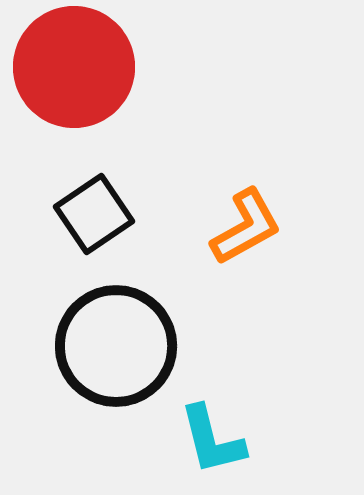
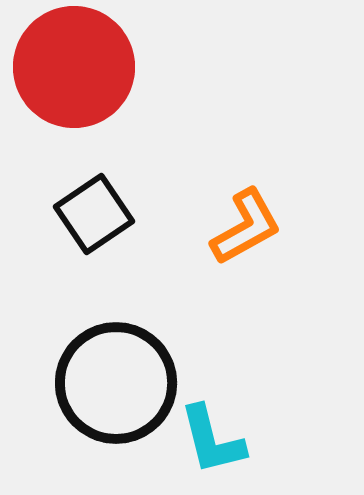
black circle: moved 37 px down
